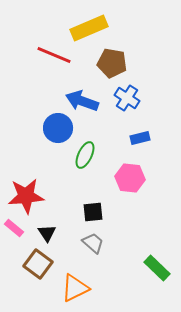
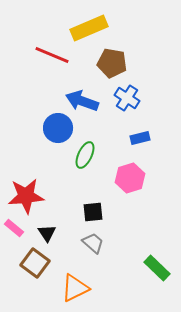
red line: moved 2 px left
pink hexagon: rotated 24 degrees counterclockwise
brown square: moved 3 px left, 1 px up
